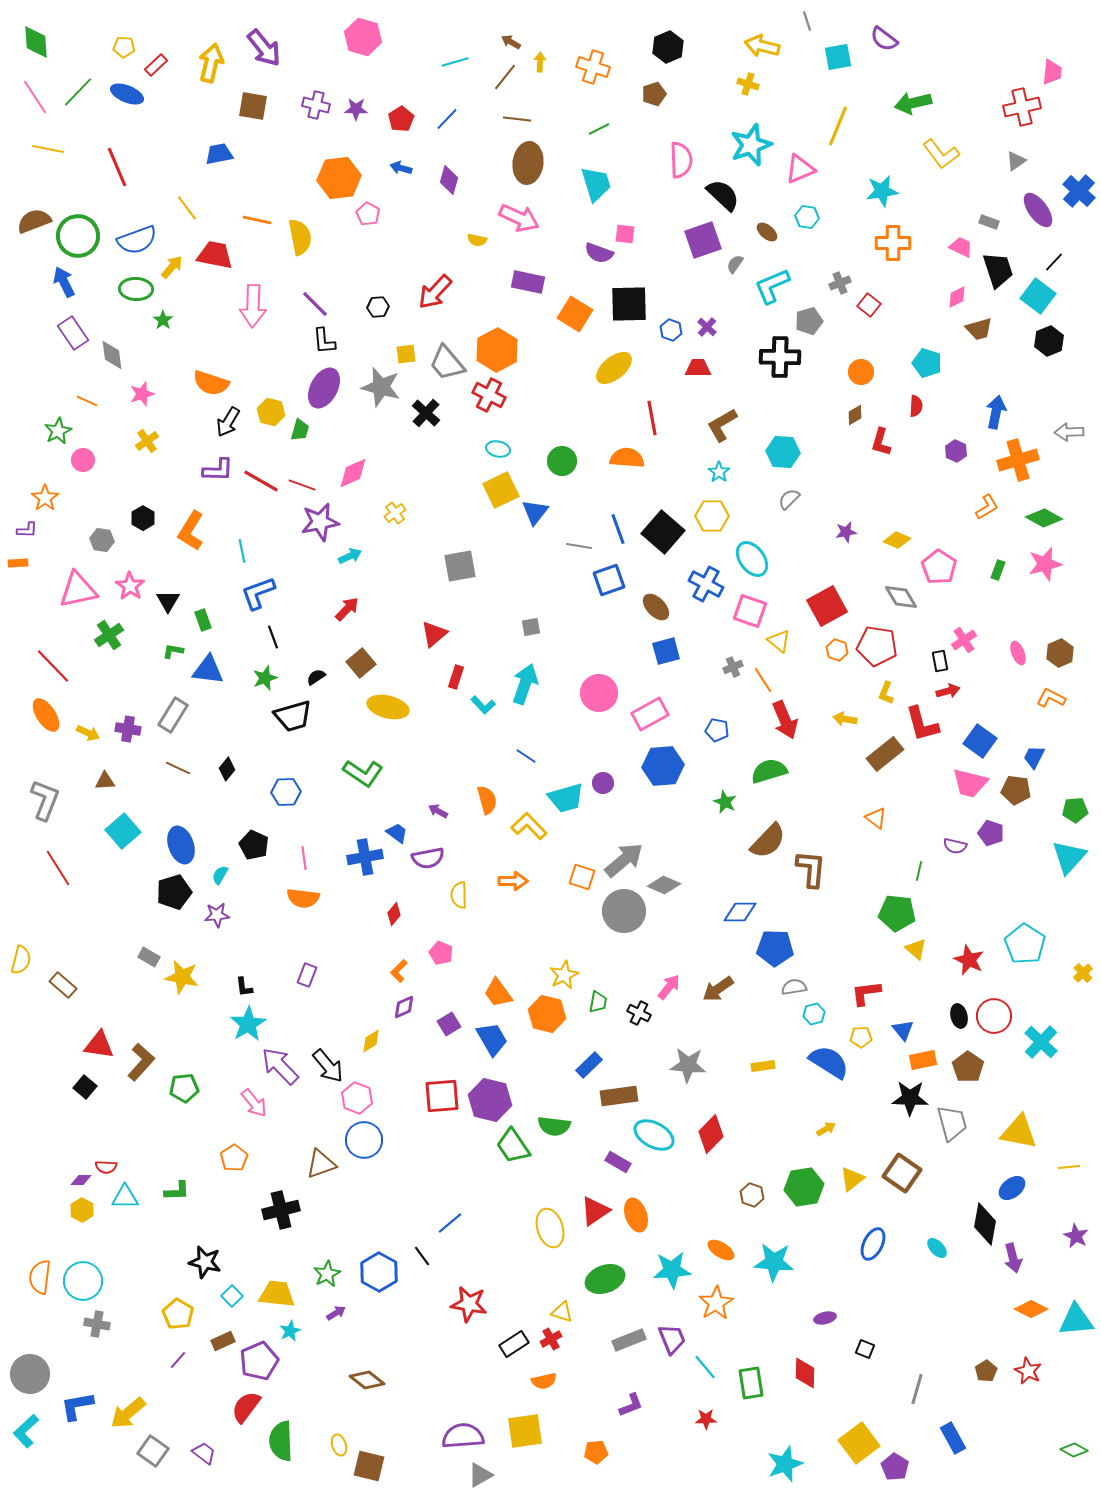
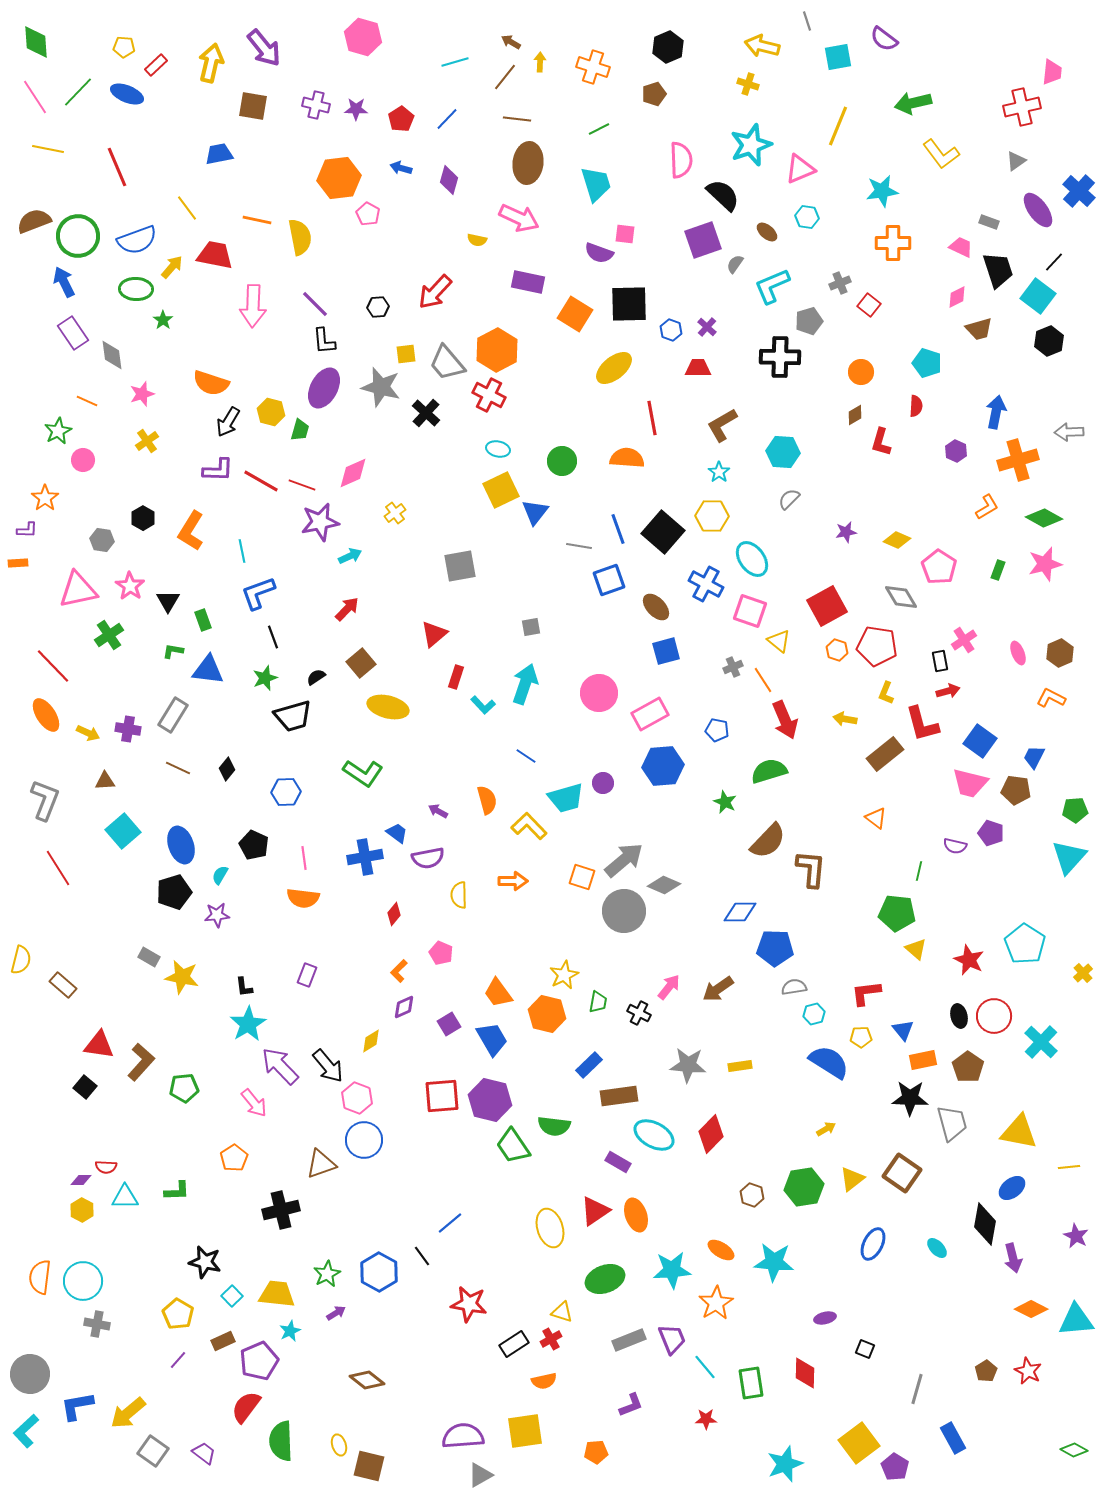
yellow rectangle at (763, 1066): moved 23 px left
